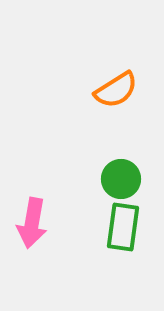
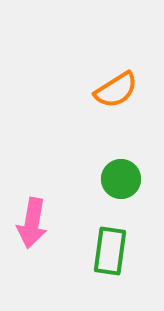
green rectangle: moved 13 px left, 24 px down
